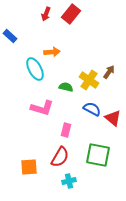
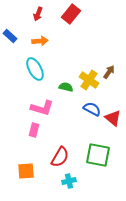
red arrow: moved 8 px left
orange arrow: moved 12 px left, 11 px up
pink rectangle: moved 32 px left
orange square: moved 3 px left, 4 px down
